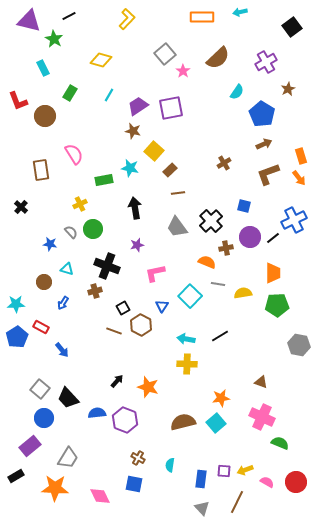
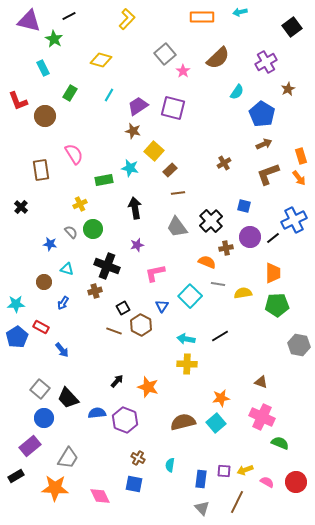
purple square at (171, 108): moved 2 px right; rotated 25 degrees clockwise
